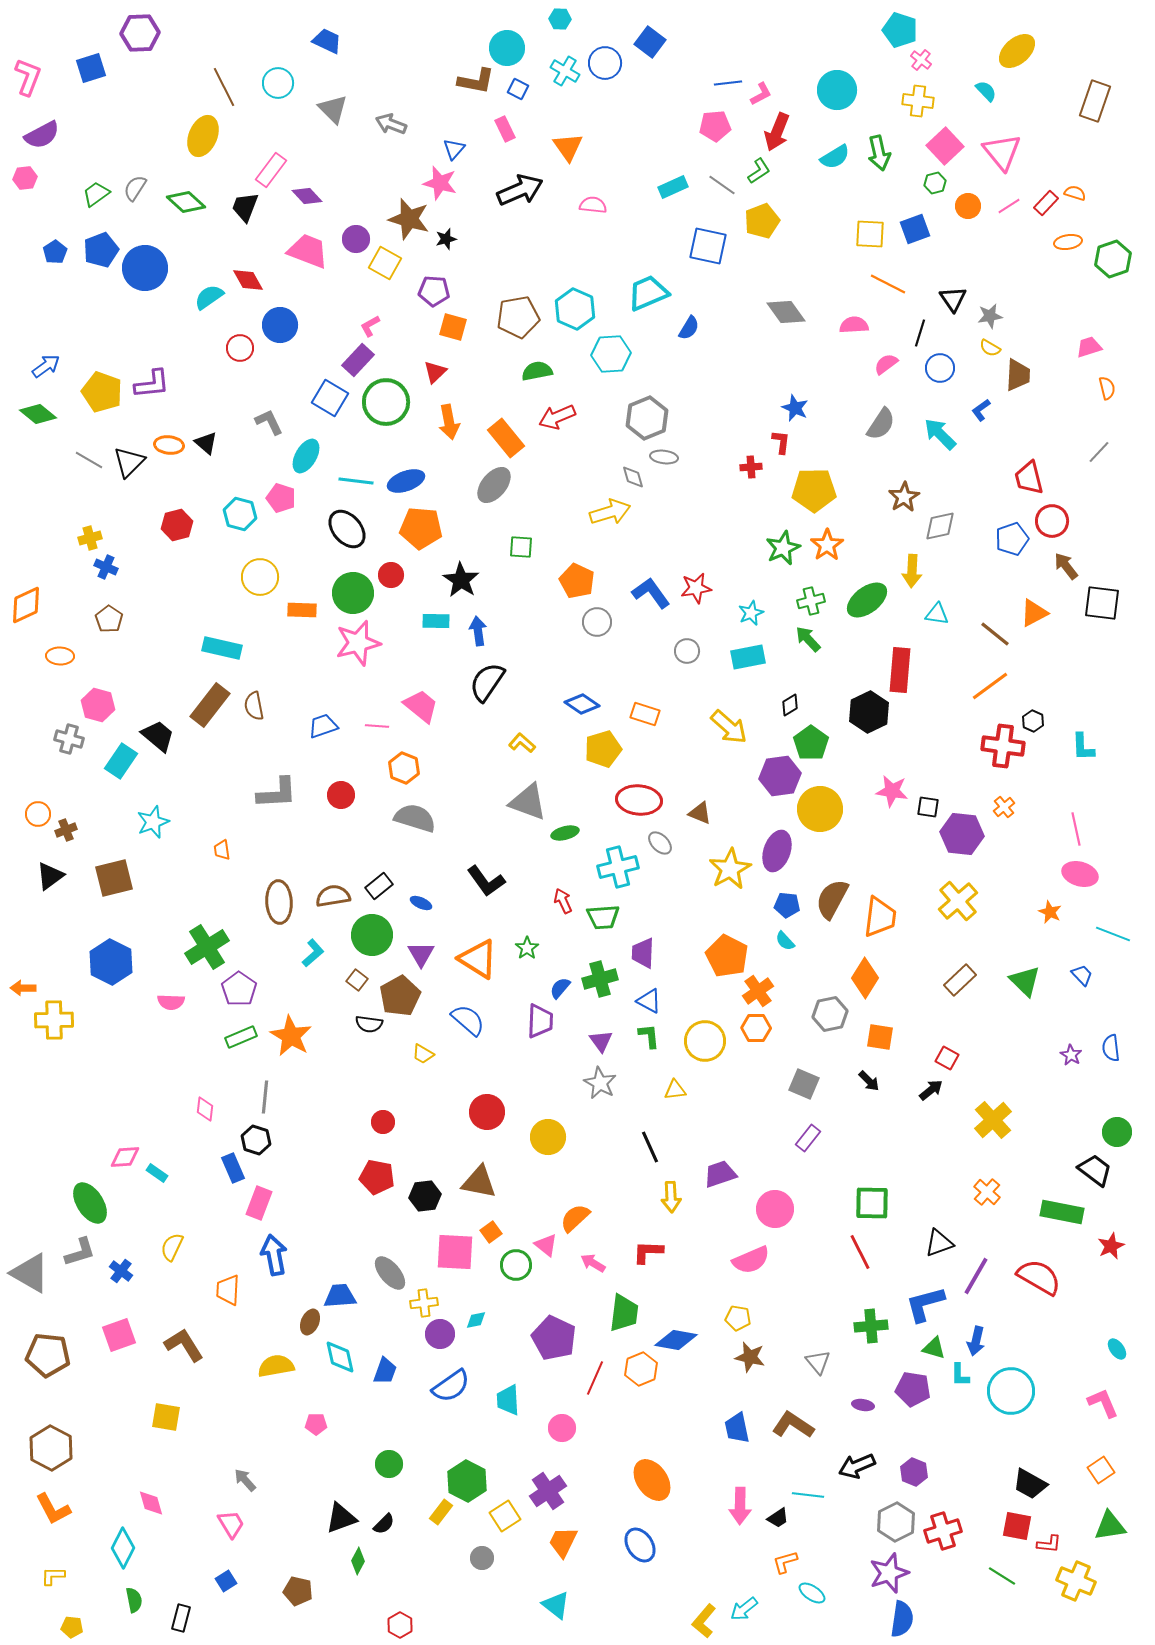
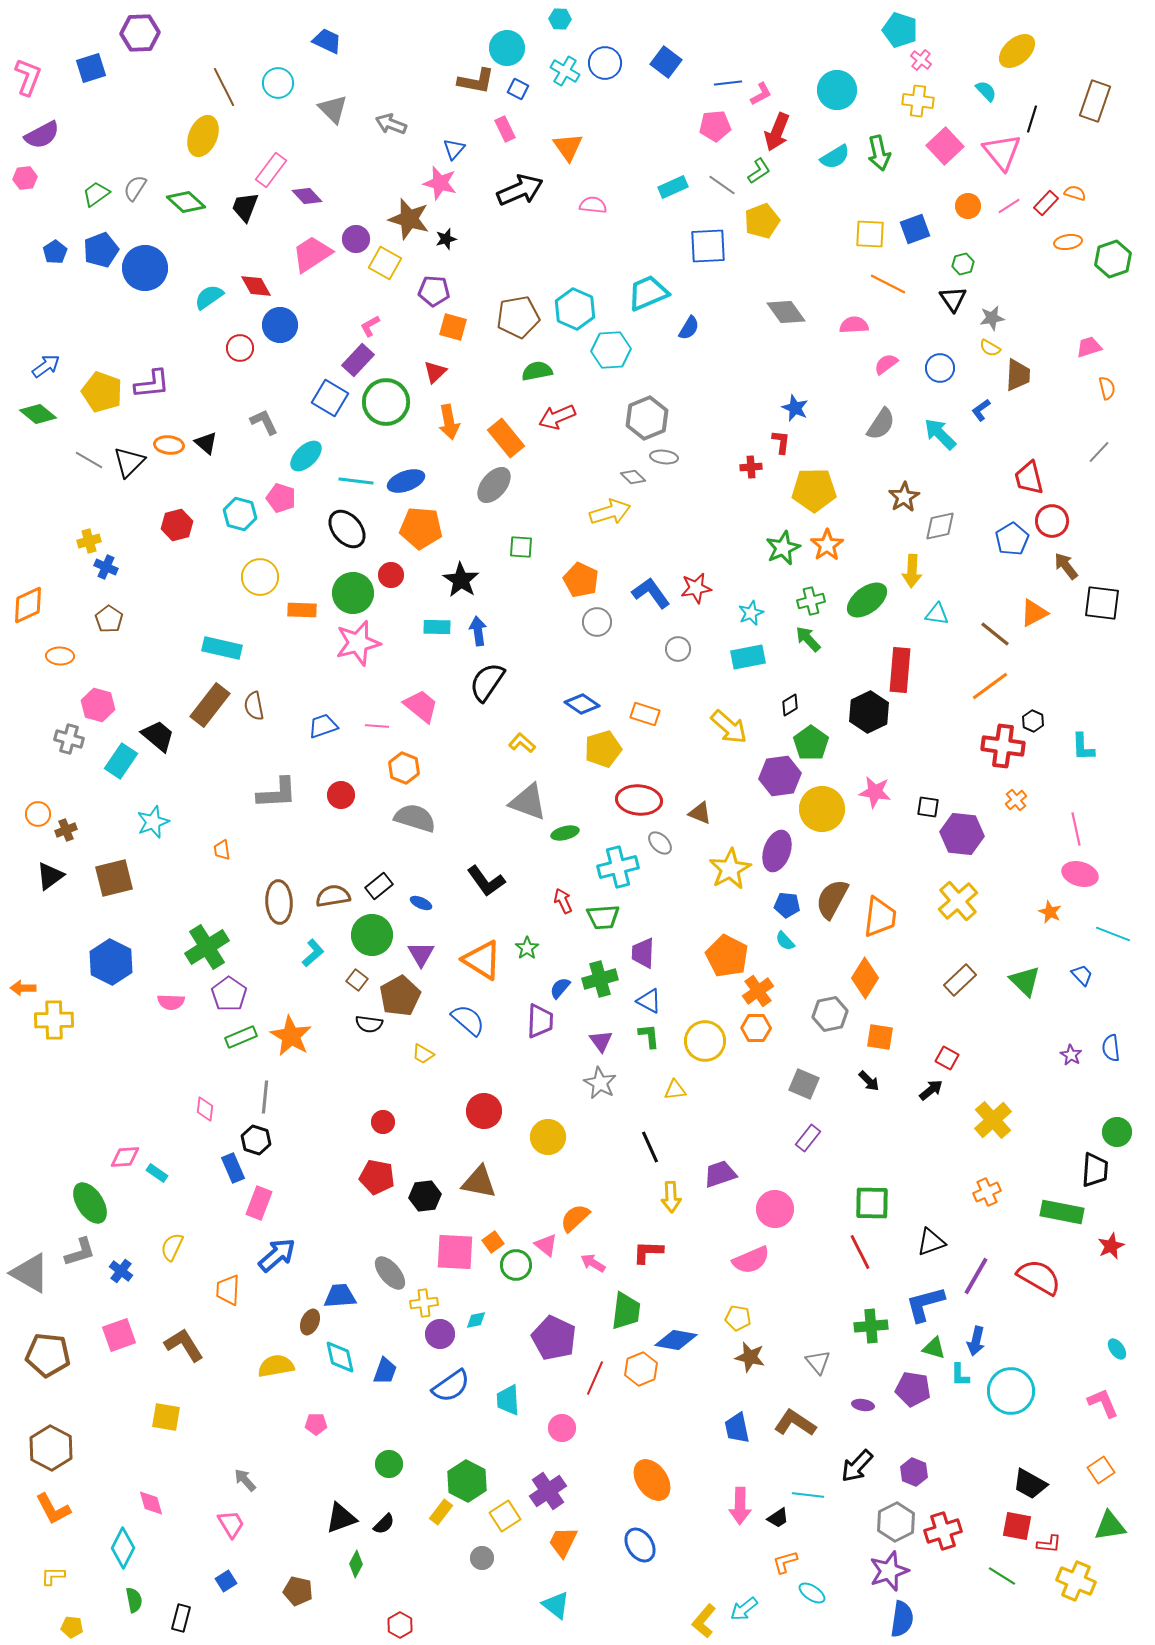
blue square at (650, 42): moved 16 px right, 20 px down
green hexagon at (935, 183): moved 28 px right, 81 px down
blue square at (708, 246): rotated 15 degrees counterclockwise
pink trapezoid at (308, 251): moved 4 px right, 3 px down; rotated 54 degrees counterclockwise
red diamond at (248, 280): moved 8 px right, 6 px down
gray star at (990, 316): moved 2 px right, 2 px down
black line at (920, 333): moved 112 px right, 214 px up
cyan hexagon at (611, 354): moved 4 px up
gray L-shape at (269, 422): moved 5 px left
cyan ellipse at (306, 456): rotated 16 degrees clockwise
gray diamond at (633, 477): rotated 30 degrees counterclockwise
yellow cross at (90, 538): moved 1 px left, 3 px down
blue pentagon at (1012, 539): rotated 12 degrees counterclockwise
orange pentagon at (577, 581): moved 4 px right, 1 px up
orange diamond at (26, 605): moved 2 px right
cyan rectangle at (436, 621): moved 1 px right, 6 px down
gray circle at (687, 651): moved 9 px left, 2 px up
pink star at (892, 791): moved 17 px left, 1 px down
orange cross at (1004, 807): moved 12 px right, 7 px up
yellow circle at (820, 809): moved 2 px right
orange triangle at (478, 959): moved 4 px right, 1 px down
purple pentagon at (239, 989): moved 10 px left, 5 px down
red circle at (487, 1112): moved 3 px left, 1 px up
black trapezoid at (1095, 1170): rotated 57 degrees clockwise
orange cross at (987, 1192): rotated 24 degrees clockwise
orange square at (491, 1232): moved 2 px right, 10 px down
black triangle at (939, 1243): moved 8 px left, 1 px up
blue arrow at (274, 1255): moved 3 px right; rotated 60 degrees clockwise
green trapezoid at (624, 1313): moved 2 px right, 2 px up
brown L-shape at (793, 1425): moved 2 px right, 2 px up
black arrow at (857, 1466): rotated 24 degrees counterclockwise
green diamond at (358, 1561): moved 2 px left, 3 px down
purple star at (889, 1573): moved 2 px up
